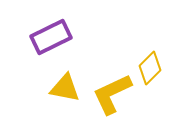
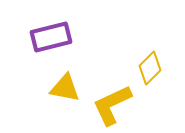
purple rectangle: rotated 12 degrees clockwise
yellow L-shape: moved 11 px down
